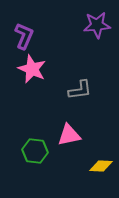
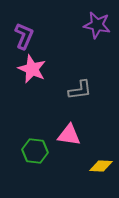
purple star: rotated 16 degrees clockwise
pink triangle: rotated 20 degrees clockwise
